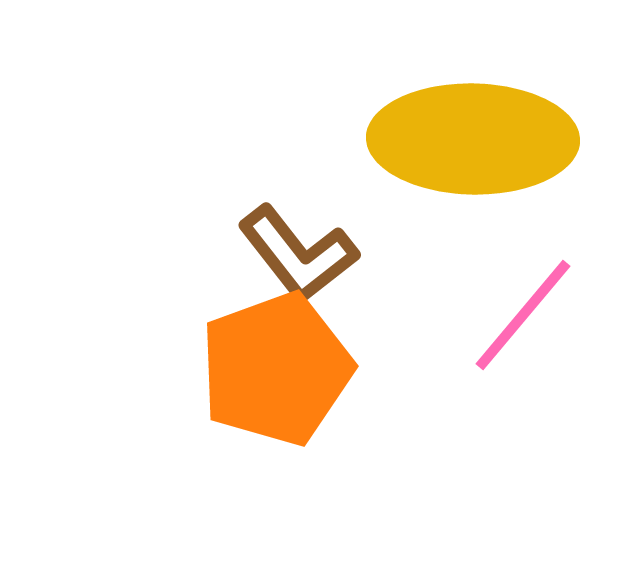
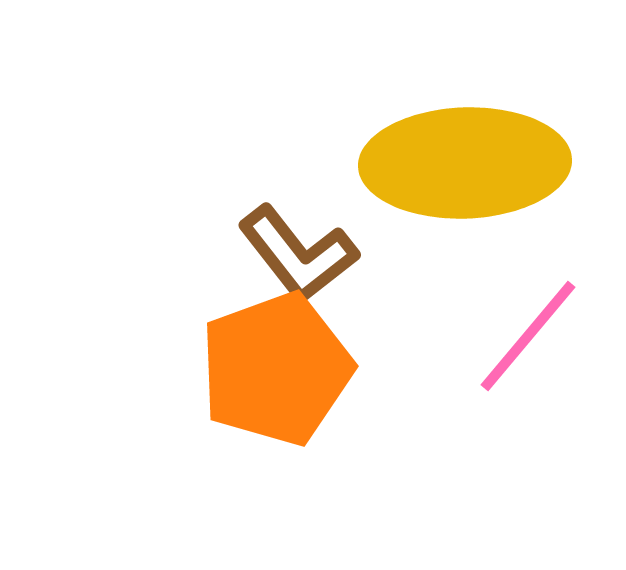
yellow ellipse: moved 8 px left, 24 px down; rotated 3 degrees counterclockwise
pink line: moved 5 px right, 21 px down
